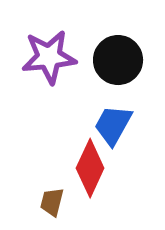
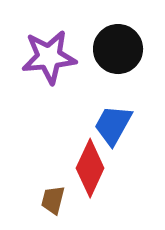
black circle: moved 11 px up
brown trapezoid: moved 1 px right, 2 px up
